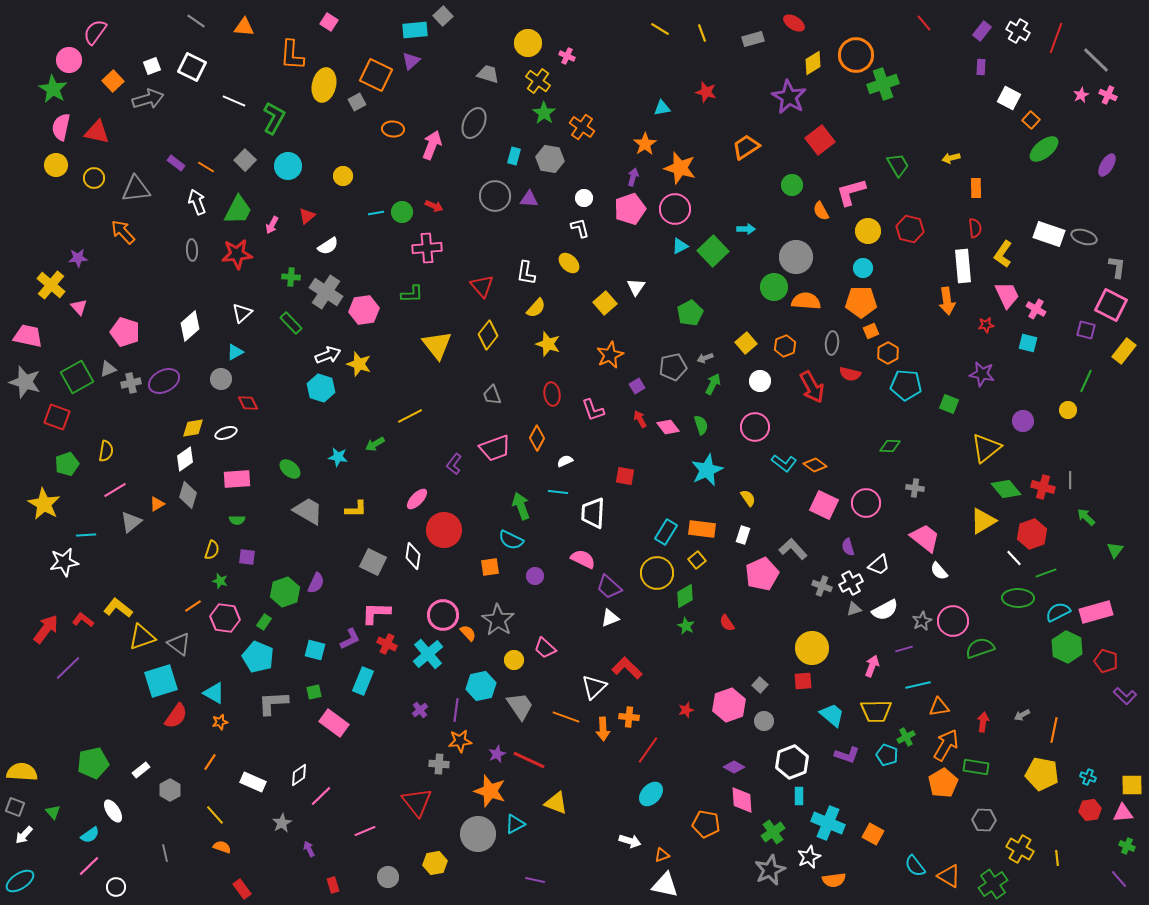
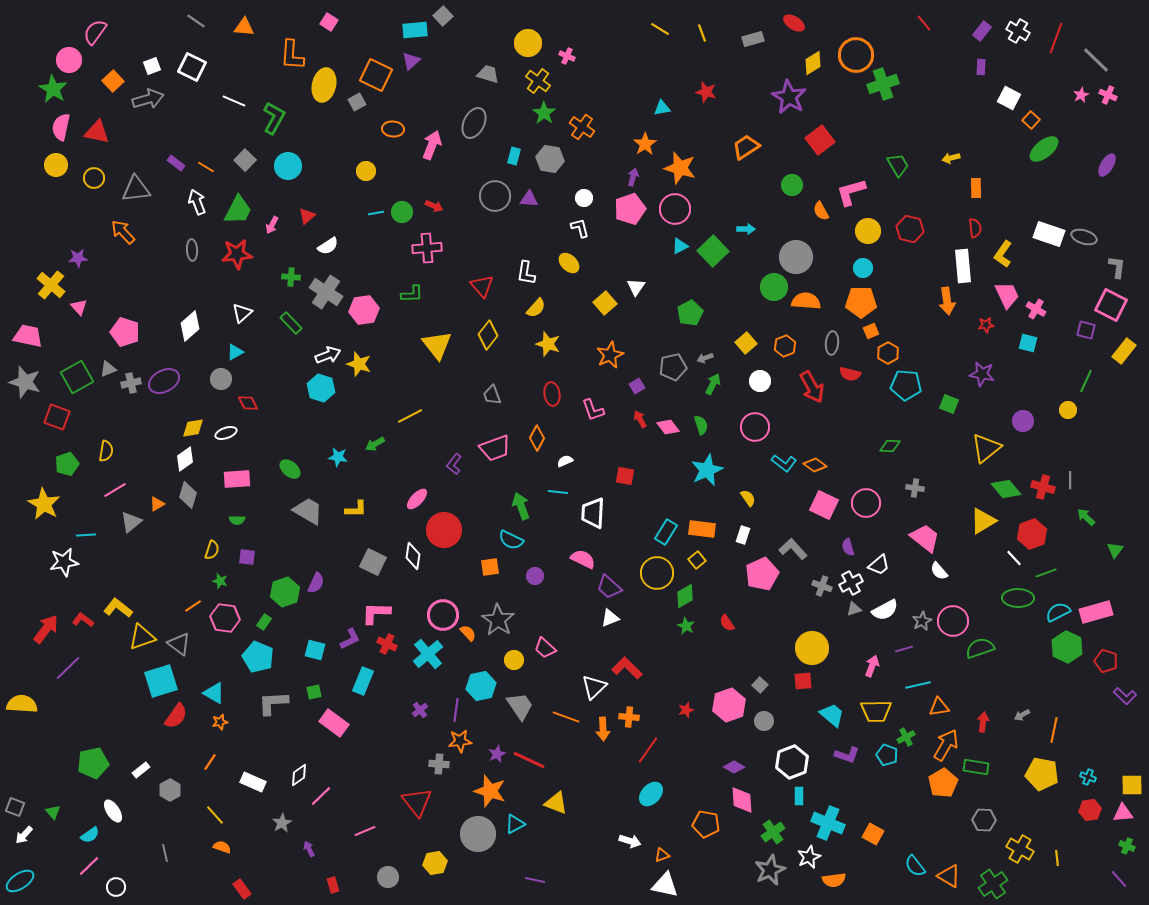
yellow circle at (343, 176): moved 23 px right, 5 px up
yellow semicircle at (22, 772): moved 68 px up
